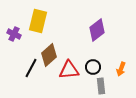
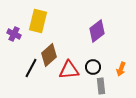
purple diamond: moved 1 px down
